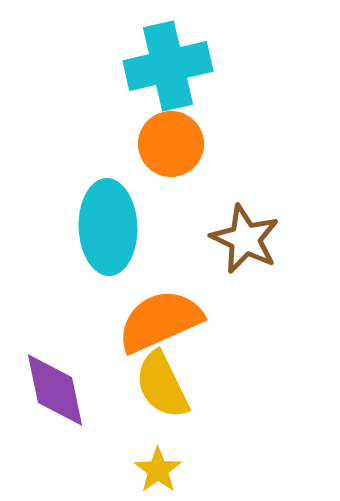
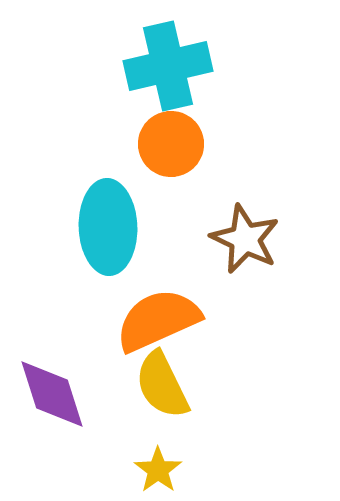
orange semicircle: moved 2 px left, 1 px up
purple diamond: moved 3 px left, 4 px down; rotated 6 degrees counterclockwise
